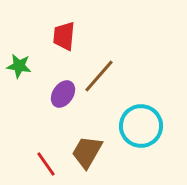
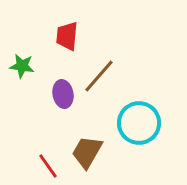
red trapezoid: moved 3 px right
green star: moved 3 px right
purple ellipse: rotated 44 degrees counterclockwise
cyan circle: moved 2 px left, 3 px up
red line: moved 2 px right, 2 px down
